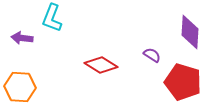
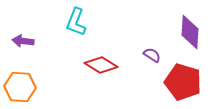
cyan L-shape: moved 24 px right, 4 px down
purple arrow: moved 1 px right, 3 px down
